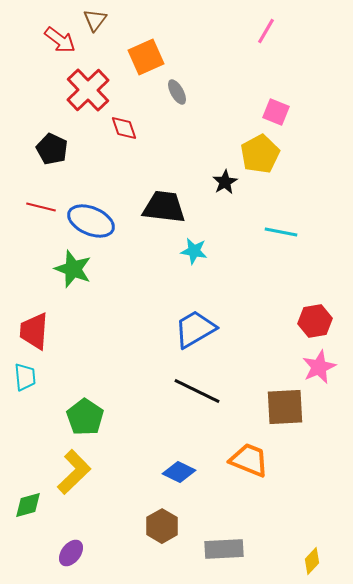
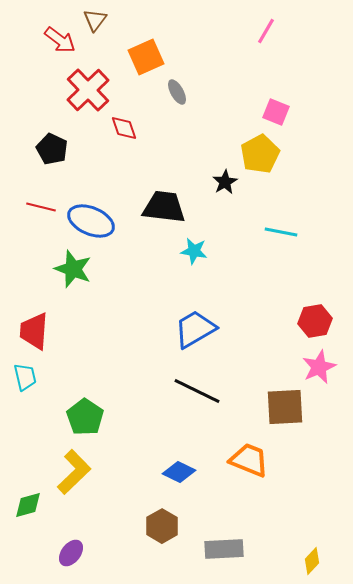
cyan trapezoid: rotated 8 degrees counterclockwise
